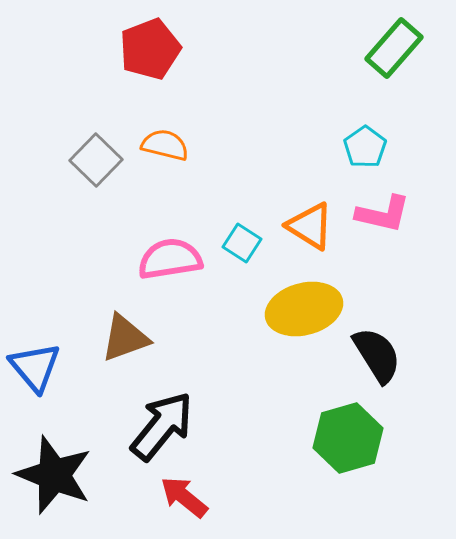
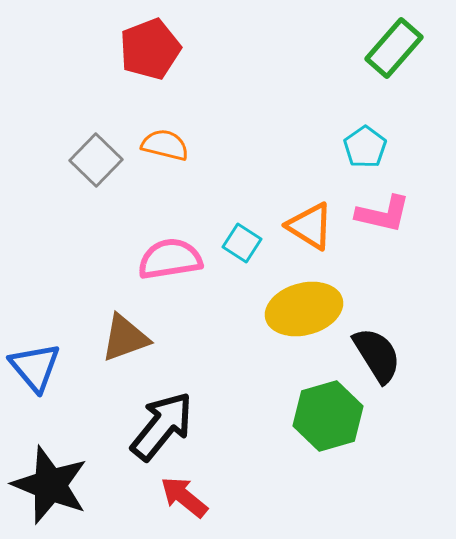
green hexagon: moved 20 px left, 22 px up
black star: moved 4 px left, 10 px down
